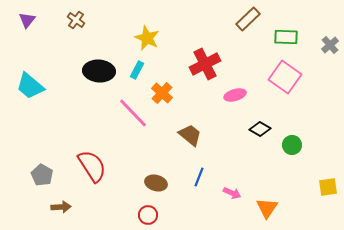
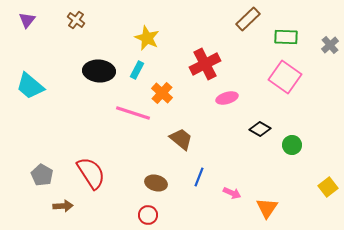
pink ellipse: moved 8 px left, 3 px down
pink line: rotated 28 degrees counterclockwise
brown trapezoid: moved 9 px left, 4 px down
red semicircle: moved 1 px left, 7 px down
yellow square: rotated 30 degrees counterclockwise
brown arrow: moved 2 px right, 1 px up
